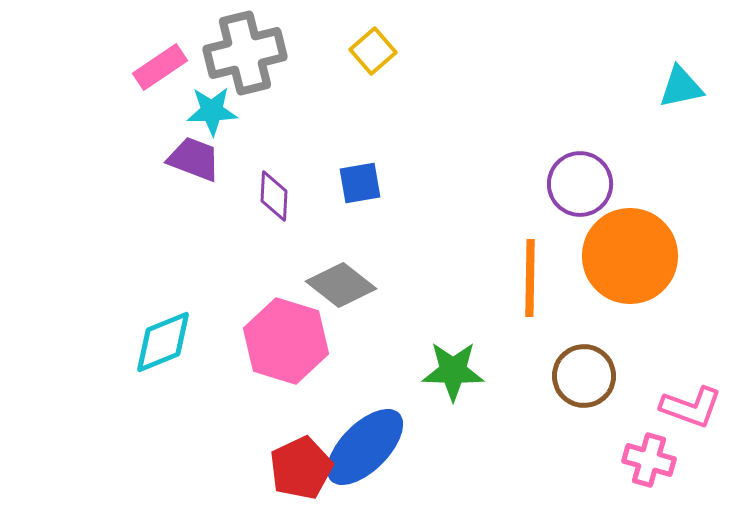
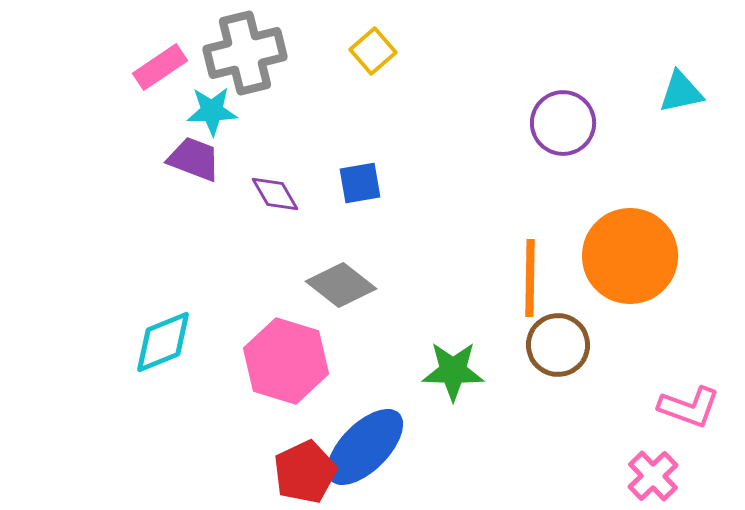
cyan triangle: moved 5 px down
purple circle: moved 17 px left, 61 px up
purple diamond: moved 1 px right, 2 px up; rotated 33 degrees counterclockwise
pink hexagon: moved 20 px down
brown circle: moved 26 px left, 31 px up
pink L-shape: moved 2 px left
pink cross: moved 4 px right, 16 px down; rotated 30 degrees clockwise
red pentagon: moved 4 px right, 4 px down
